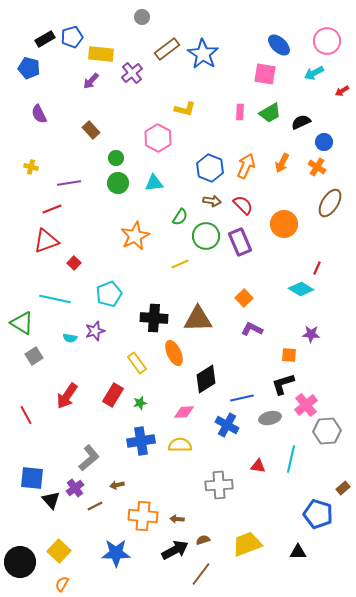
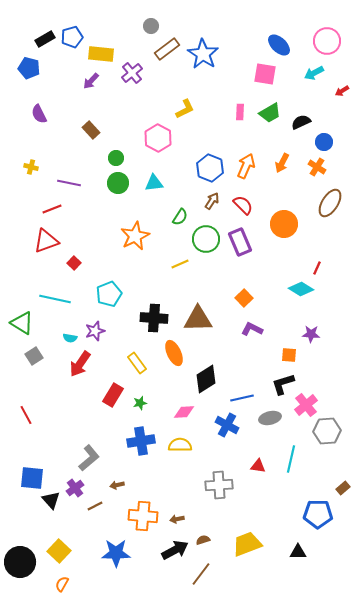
gray circle at (142, 17): moved 9 px right, 9 px down
yellow L-shape at (185, 109): rotated 40 degrees counterclockwise
purple line at (69, 183): rotated 20 degrees clockwise
brown arrow at (212, 201): rotated 66 degrees counterclockwise
green circle at (206, 236): moved 3 px down
red arrow at (67, 396): moved 13 px right, 32 px up
blue pentagon at (318, 514): rotated 16 degrees counterclockwise
brown arrow at (177, 519): rotated 16 degrees counterclockwise
